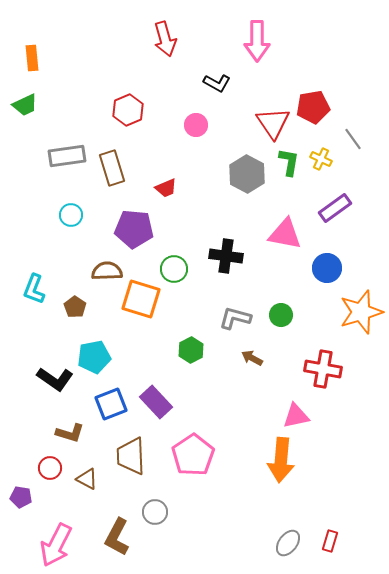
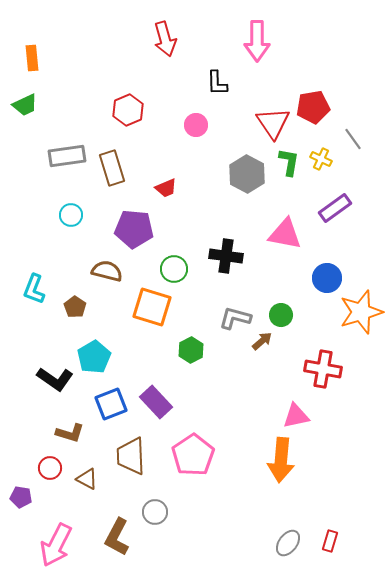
black L-shape at (217, 83): rotated 60 degrees clockwise
blue circle at (327, 268): moved 10 px down
brown semicircle at (107, 271): rotated 16 degrees clockwise
orange square at (141, 299): moved 11 px right, 8 px down
cyan pentagon at (94, 357): rotated 20 degrees counterclockwise
brown arrow at (252, 358): moved 10 px right, 17 px up; rotated 110 degrees clockwise
